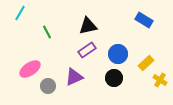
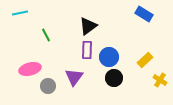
cyan line: rotated 49 degrees clockwise
blue rectangle: moved 6 px up
black triangle: rotated 24 degrees counterclockwise
green line: moved 1 px left, 3 px down
purple rectangle: rotated 54 degrees counterclockwise
blue circle: moved 9 px left, 3 px down
yellow rectangle: moved 1 px left, 3 px up
pink ellipse: rotated 20 degrees clockwise
purple triangle: rotated 30 degrees counterclockwise
